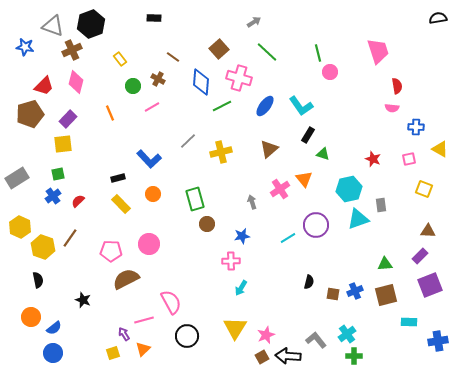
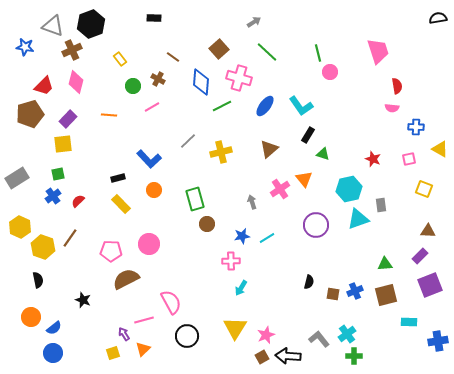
orange line at (110, 113): moved 1 px left, 2 px down; rotated 63 degrees counterclockwise
orange circle at (153, 194): moved 1 px right, 4 px up
cyan line at (288, 238): moved 21 px left
gray L-shape at (316, 340): moved 3 px right, 1 px up
